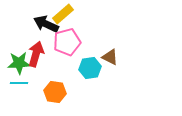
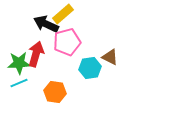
cyan line: rotated 24 degrees counterclockwise
